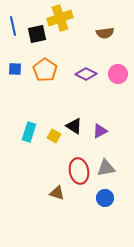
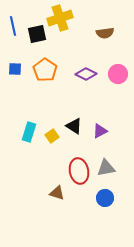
yellow square: moved 2 px left; rotated 24 degrees clockwise
